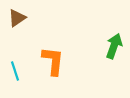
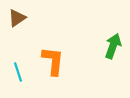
green arrow: moved 1 px left
cyan line: moved 3 px right, 1 px down
